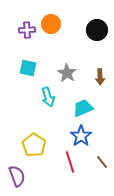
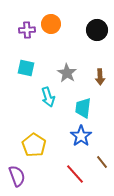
cyan square: moved 2 px left
cyan trapezoid: rotated 60 degrees counterclockwise
red line: moved 5 px right, 12 px down; rotated 25 degrees counterclockwise
